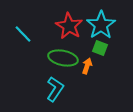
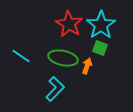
red star: moved 2 px up
cyan line: moved 2 px left, 22 px down; rotated 12 degrees counterclockwise
cyan L-shape: rotated 10 degrees clockwise
